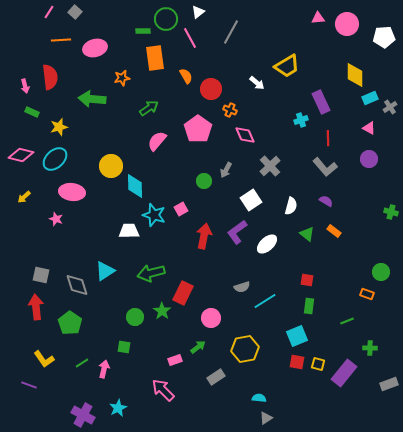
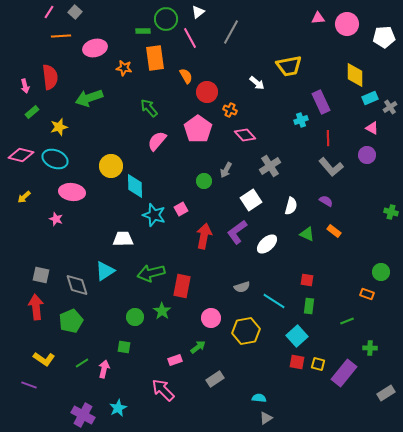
orange line at (61, 40): moved 4 px up
yellow trapezoid at (287, 66): moved 2 px right; rotated 20 degrees clockwise
orange star at (122, 78): moved 2 px right, 10 px up; rotated 21 degrees clockwise
red circle at (211, 89): moved 4 px left, 3 px down
green arrow at (92, 99): moved 3 px left, 1 px up; rotated 24 degrees counterclockwise
green arrow at (149, 108): rotated 96 degrees counterclockwise
green rectangle at (32, 112): rotated 64 degrees counterclockwise
pink triangle at (369, 128): moved 3 px right
pink diamond at (245, 135): rotated 20 degrees counterclockwise
cyan ellipse at (55, 159): rotated 65 degrees clockwise
purple circle at (369, 159): moved 2 px left, 4 px up
gray cross at (270, 166): rotated 10 degrees clockwise
gray L-shape at (325, 167): moved 6 px right
white trapezoid at (129, 231): moved 6 px left, 8 px down
green triangle at (307, 234): rotated 14 degrees counterclockwise
red rectangle at (183, 293): moved 1 px left, 7 px up; rotated 15 degrees counterclockwise
cyan line at (265, 301): moved 9 px right; rotated 65 degrees clockwise
green pentagon at (70, 323): moved 1 px right, 2 px up; rotated 15 degrees clockwise
cyan square at (297, 336): rotated 20 degrees counterclockwise
yellow hexagon at (245, 349): moved 1 px right, 18 px up
yellow L-shape at (44, 359): rotated 20 degrees counterclockwise
gray rectangle at (216, 377): moved 1 px left, 2 px down
gray rectangle at (389, 384): moved 3 px left, 9 px down; rotated 12 degrees counterclockwise
